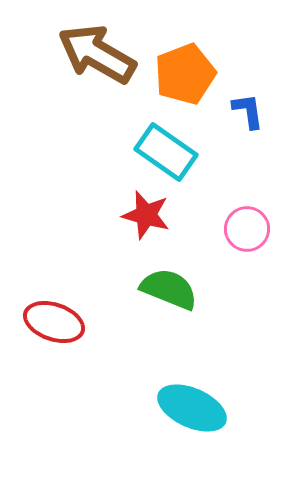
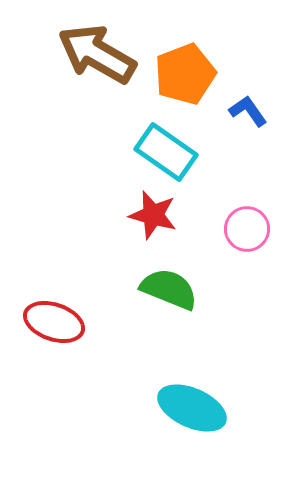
blue L-shape: rotated 27 degrees counterclockwise
red star: moved 7 px right
